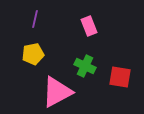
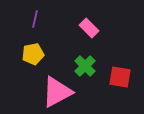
pink rectangle: moved 2 px down; rotated 24 degrees counterclockwise
green cross: rotated 20 degrees clockwise
